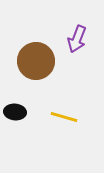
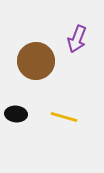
black ellipse: moved 1 px right, 2 px down
